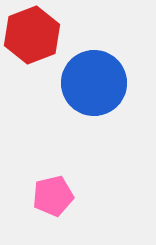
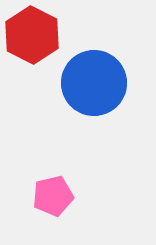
red hexagon: rotated 12 degrees counterclockwise
